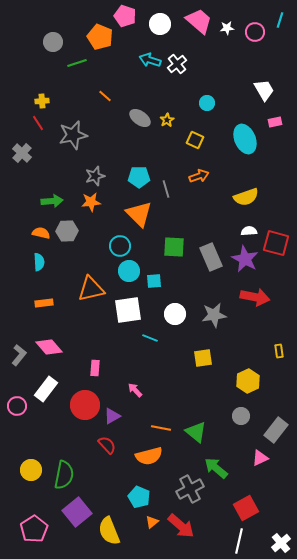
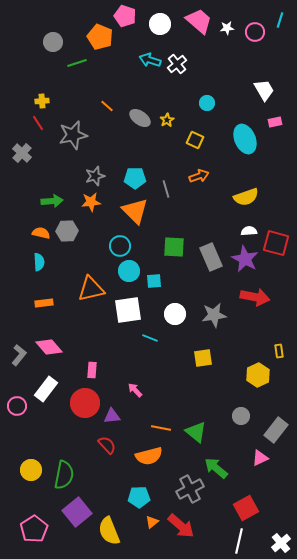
orange line at (105, 96): moved 2 px right, 10 px down
cyan pentagon at (139, 177): moved 4 px left, 1 px down
orange triangle at (139, 214): moved 4 px left, 3 px up
pink rectangle at (95, 368): moved 3 px left, 2 px down
yellow hexagon at (248, 381): moved 10 px right, 6 px up
red circle at (85, 405): moved 2 px up
purple triangle at (112, 416): rotated 24 degrees clockwise
cyan pentagon at (139, 497): rotated 25 degrees counterclockwise
